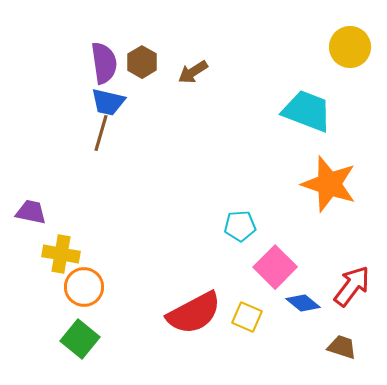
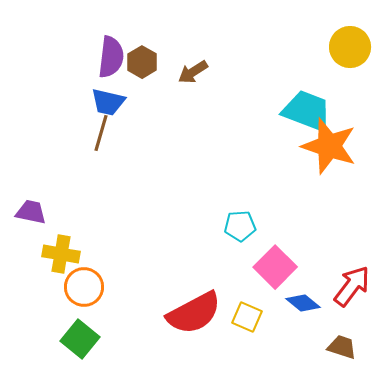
purple semicircle: moved 7 px right, 6 px up; rotated 15 degrees clockwise
orange star: moved 38 px up
